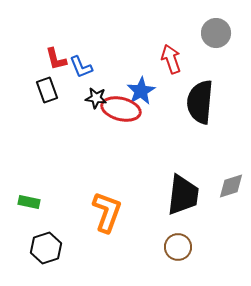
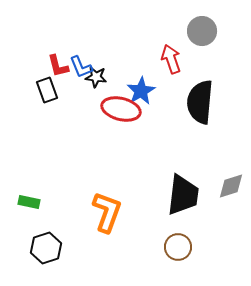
gray circle: moved 14 px left, 2 px up
red L-shape: moved 2 px right, 7 px down
black star: moved 21 px up
